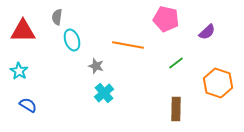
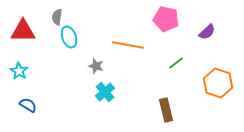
cyan ellipse: moved 3 px left, 3 px up
cyan cross: moved 1 px right, 1 px up
brown rectangle: moved 10 px left, 1 px down; rotated 15 degrees counterclockwise
